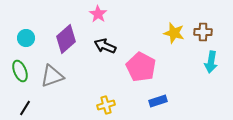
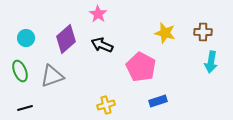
yellow star: moved 9 px left
black arrow: moved 3 px left, 1 px up
black line: rotated 42 degrees clockwise
